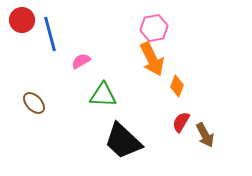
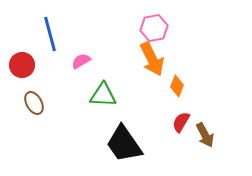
red circle: moved 45 px down
brown ellipse: rotated 15 degrees clockwise
black trapezoid: moved 1 px right, 3 px down; rotated 12 degrees clockwise
